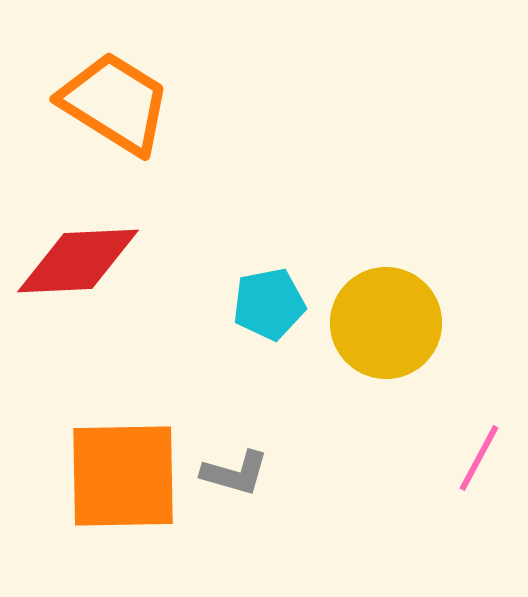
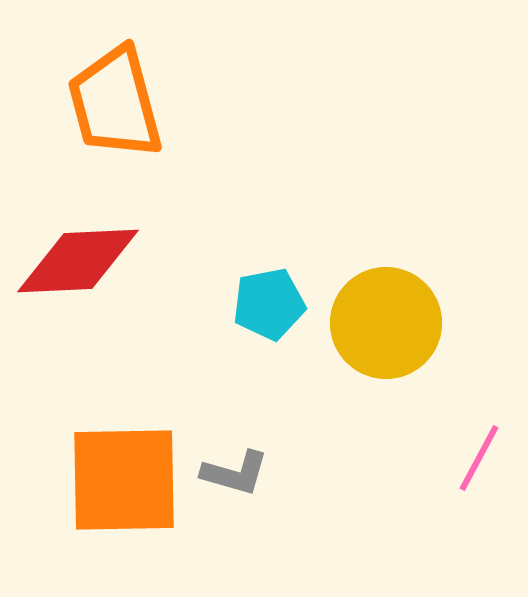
orange trapezoid: rotated 137 degrees counterclockwise
orange square: moved 1 px right, 4 px down
